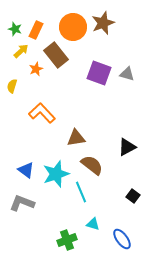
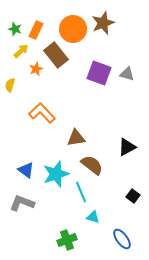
orange circle: moved 2 px down
yellow semicircle: moved 2 px left, 1 px up
cyan triangle: moved 7 px up
